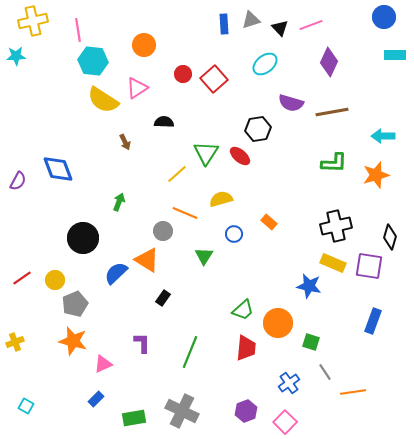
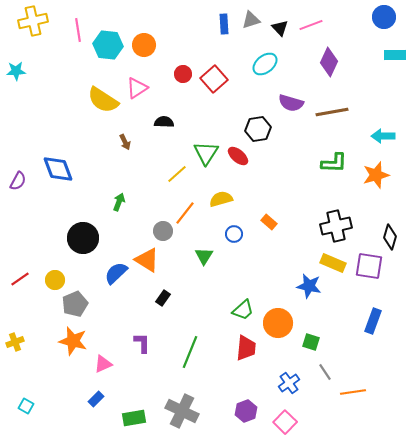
cyan star at (16, 56): moved 15 px down
cyan hexagon at (93, 61): moved 15 px right, 16 px up
red ellipse at (240, 156): moved 2 px left
orange line at (185, 213): rotated 75 degrees counterclockwise
red line at (22, 278): moved 2 px left, 1 px down
